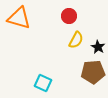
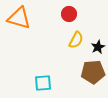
red circle: moved 2 px up
black star: rotated 16 degrees clockwise
cyan square: rotated 30 degrees counterclockwise
